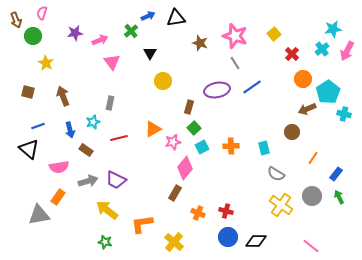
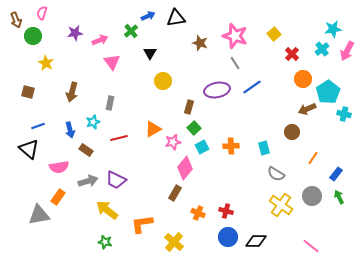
brown arrow at (63, 96): moved 9 px right, 4 px up; rotated 144 degrees counterclockwise
